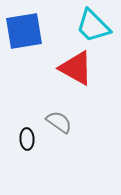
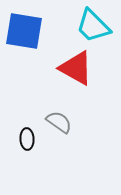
blue square: rotated 18 degrees clockwise
